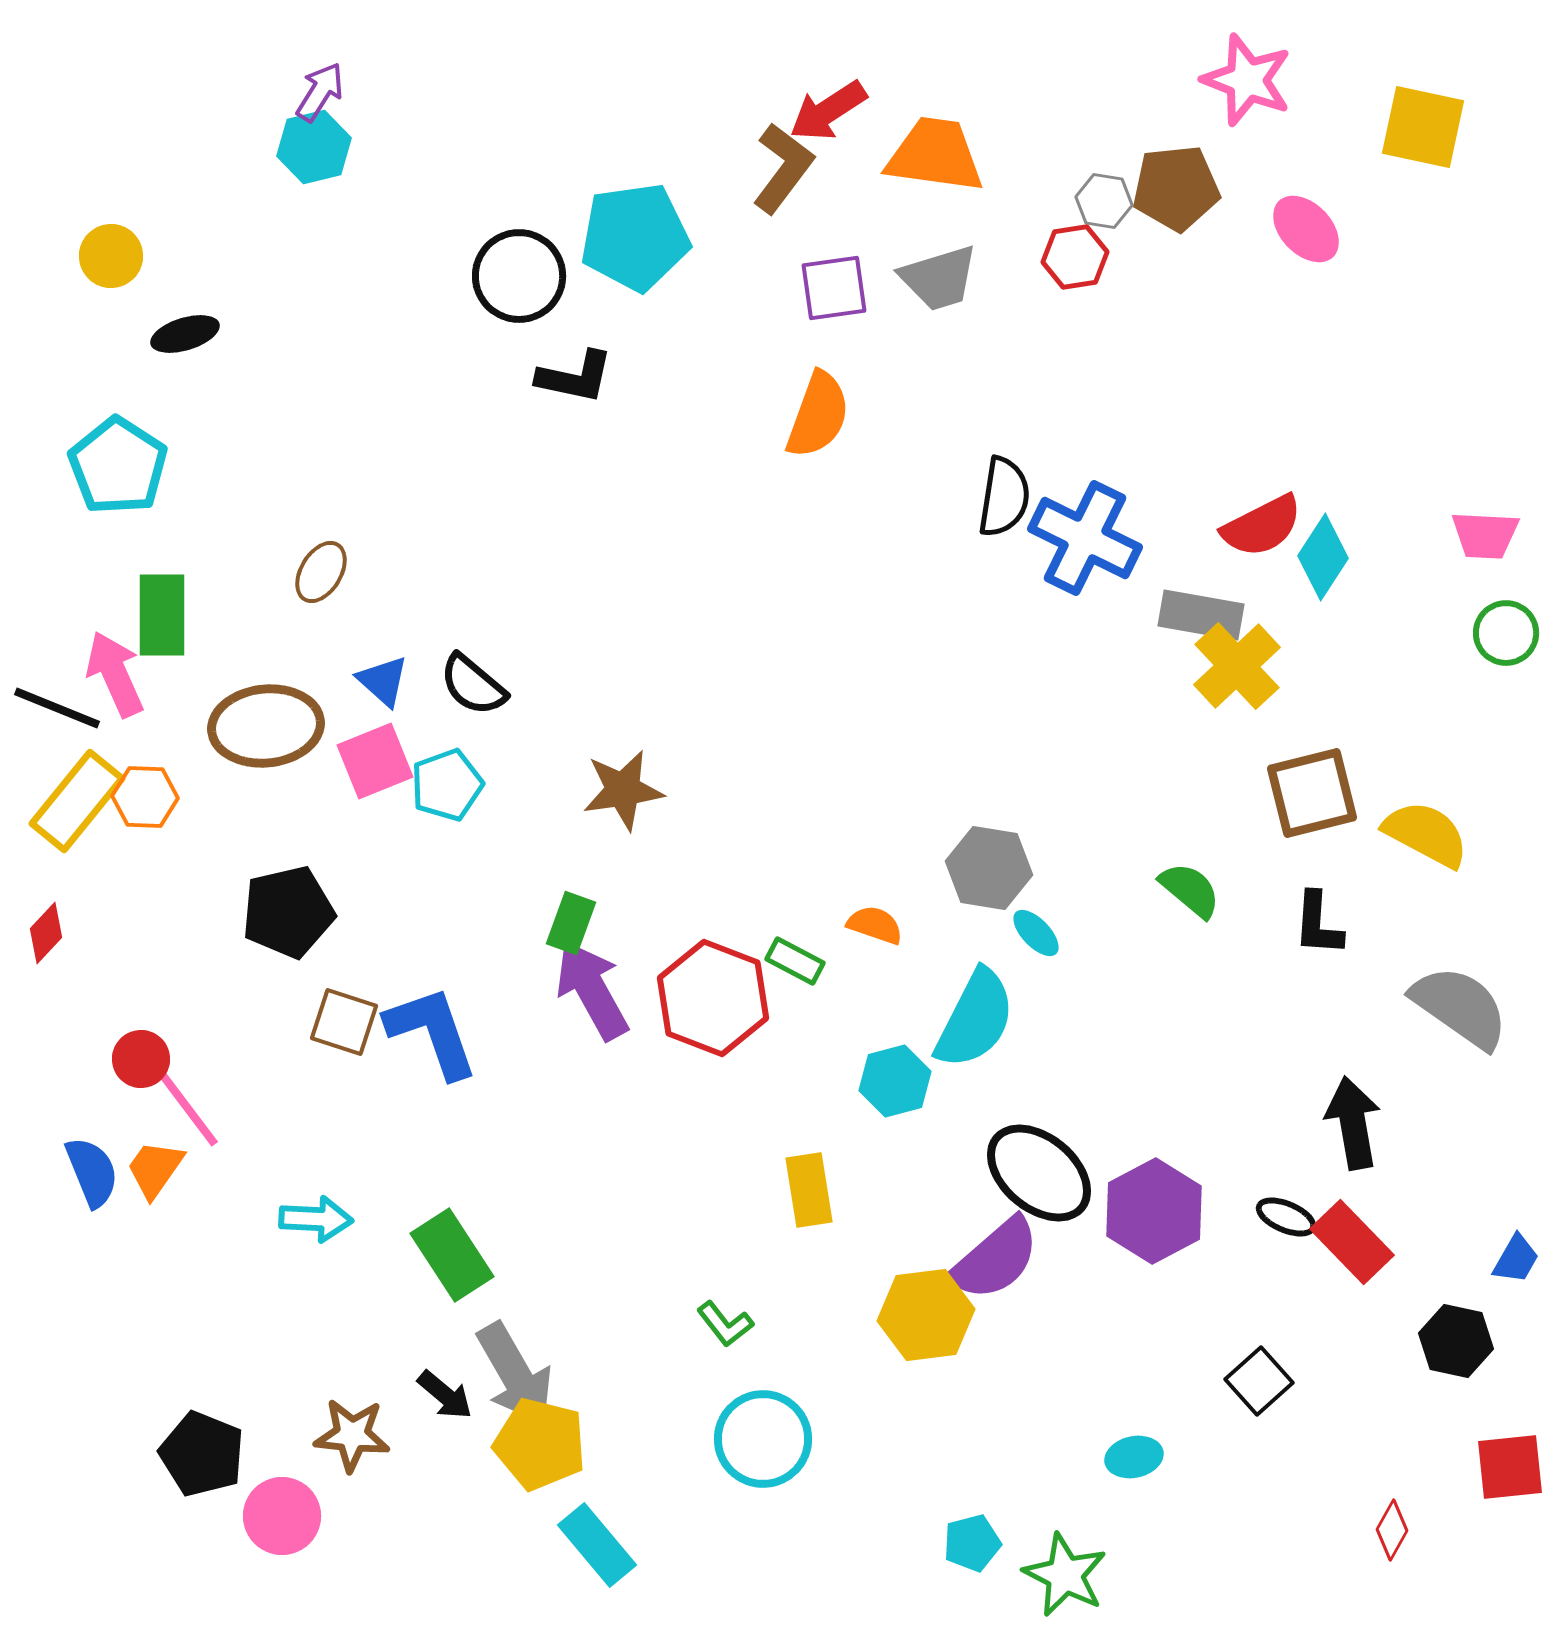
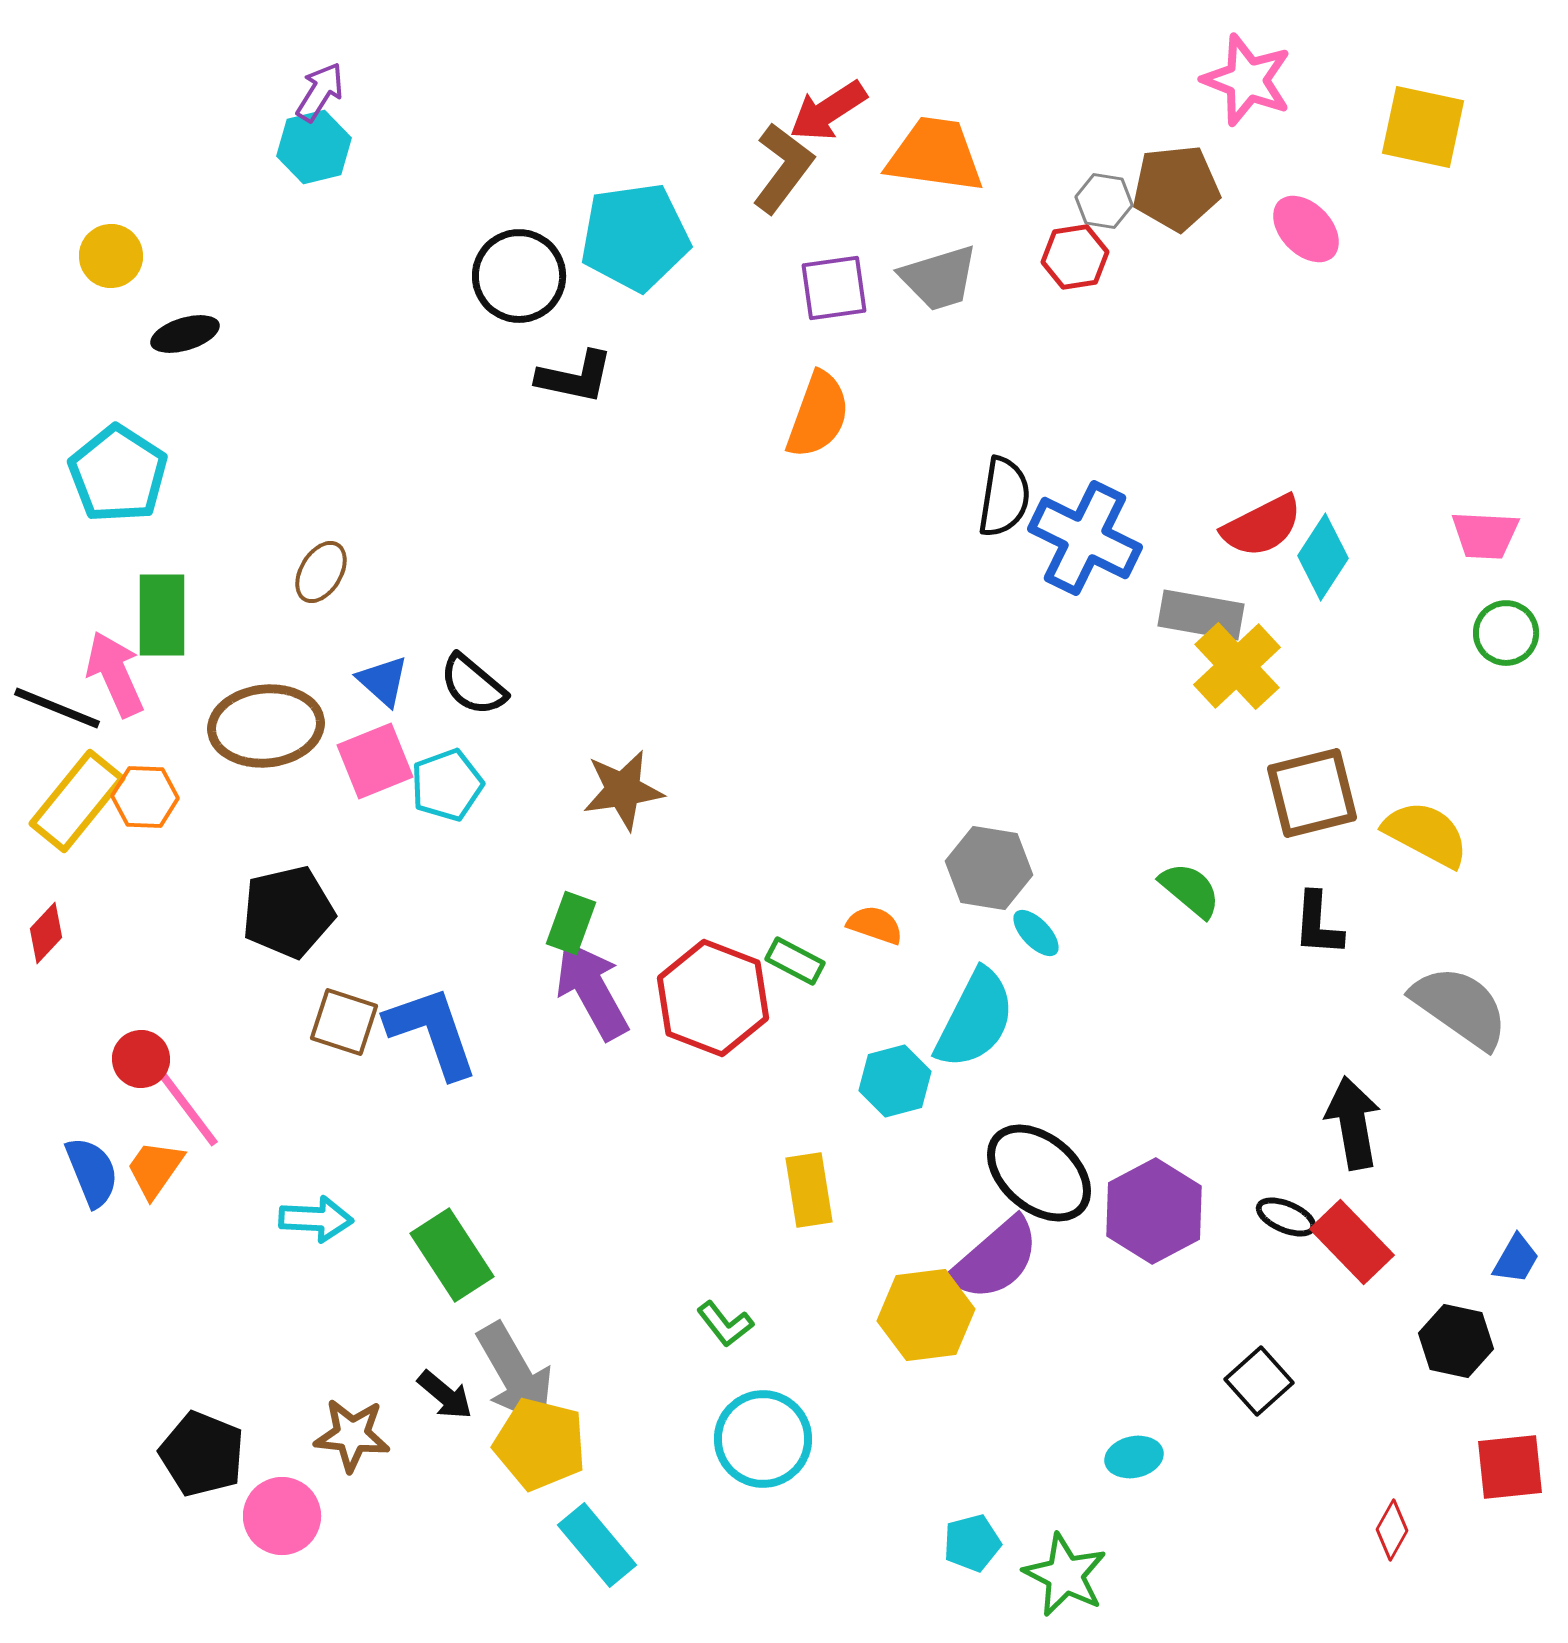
cyan pentagon at (118, 466): moved 8 px down
